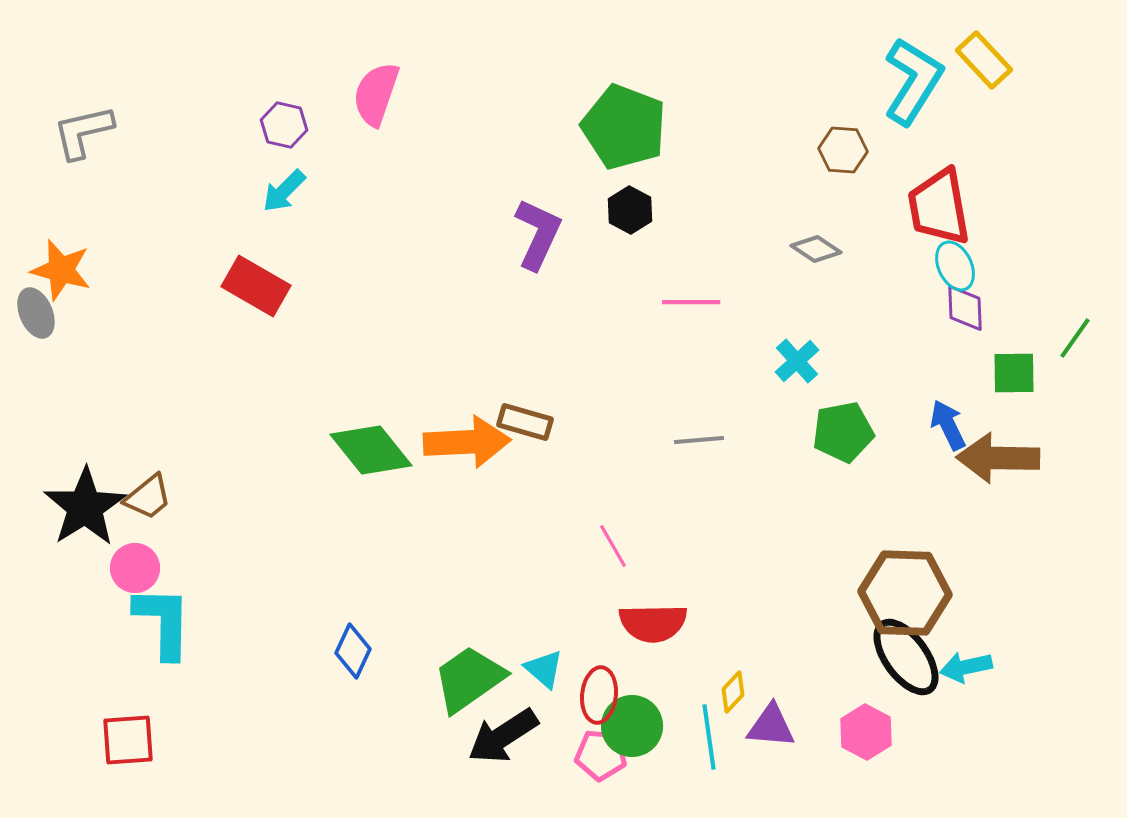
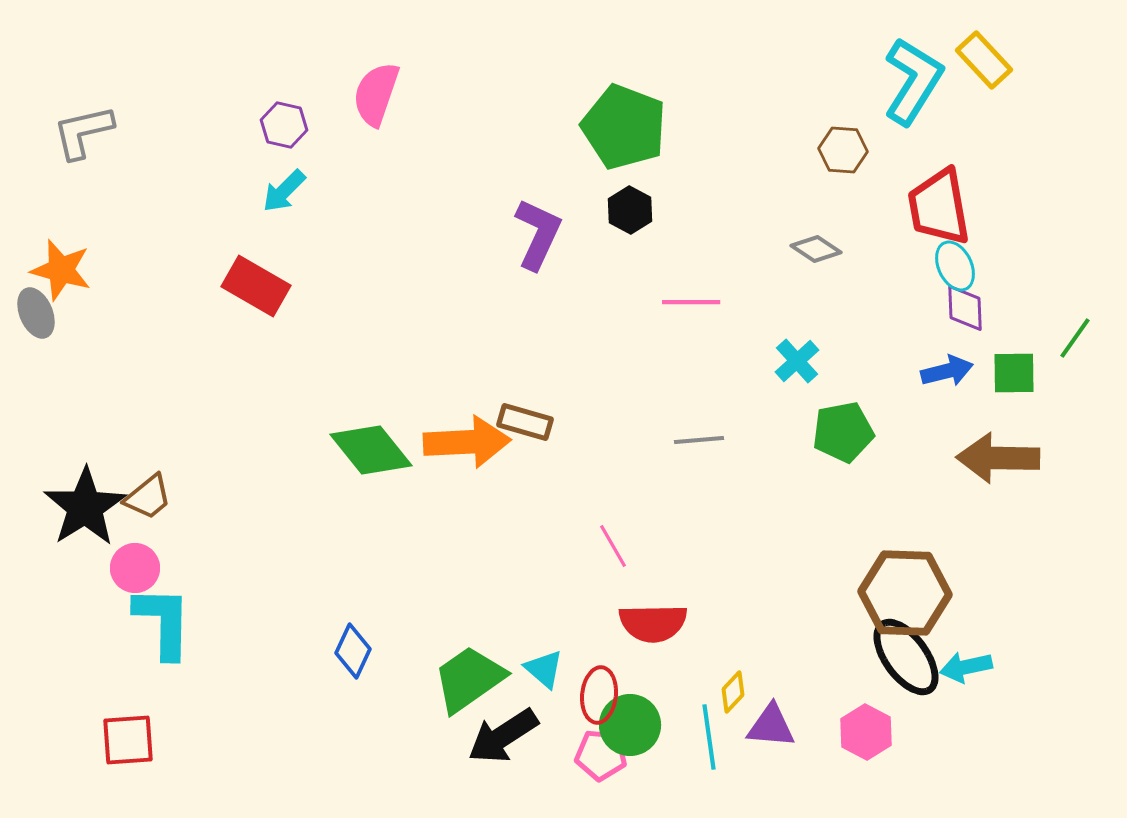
blue arrow at (948, 425): moved 1 px left, 54 px up; rotated 102 degrees clockwise
green circle at (632, 726): moved 2 px left, 1 px up
